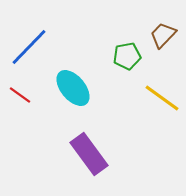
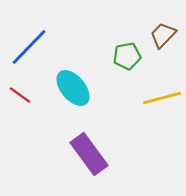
yellow line: rotated 51 degrees counterclockwise
